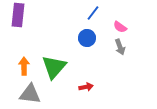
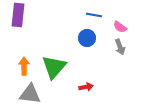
blue line: moved 1 px right, 2 px down; rotated 63 degrees clockwise
